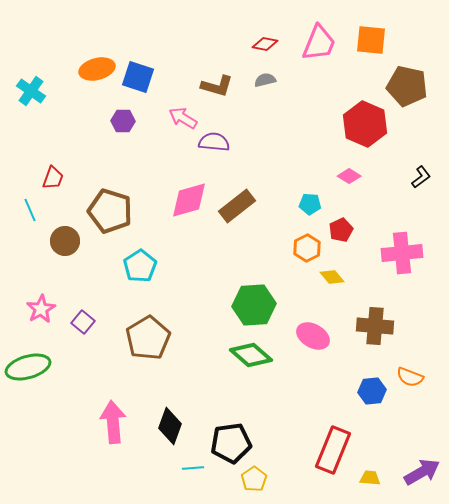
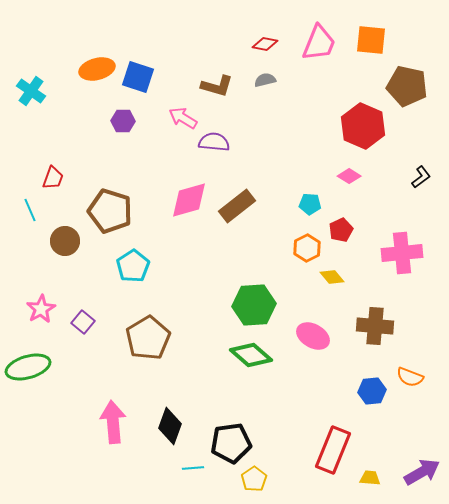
red hexagon at (365, 124): moved 2 px left, 2 px down
cyan pentagon at (140, 266): moved 7 px left
